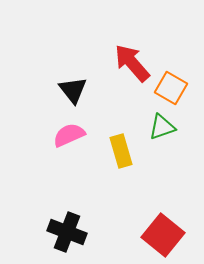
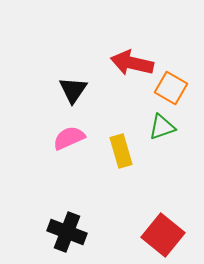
red arrow: rotated 36 degrees counterclockwise
black triangle: rotated 12 degrees clockwise
pink semicircle: moved 3 px down
